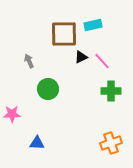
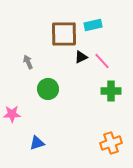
gray arrow: moved 1 px left, 1 px down
blue triangle: rotated 21 degrees counterclockwise
